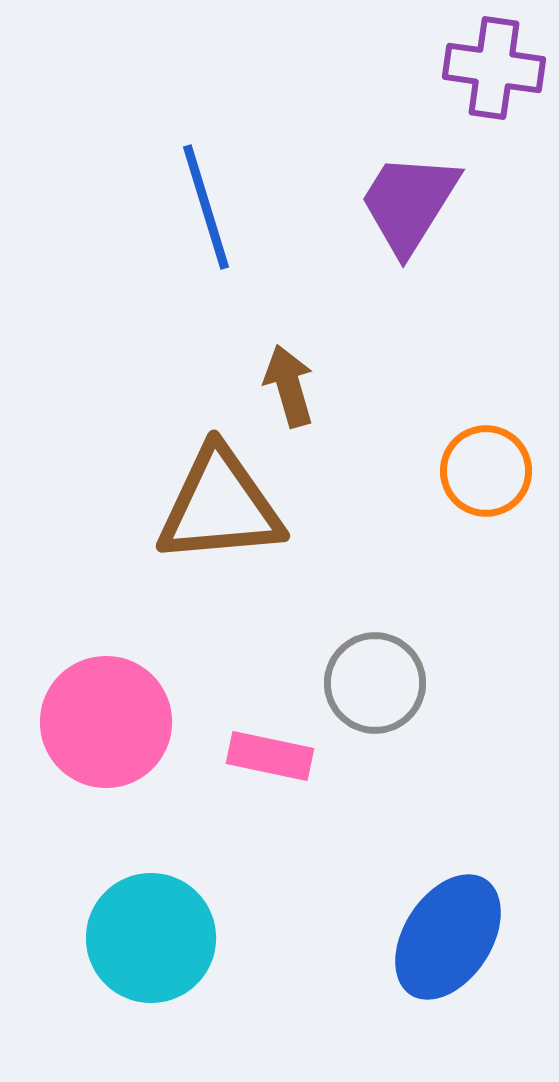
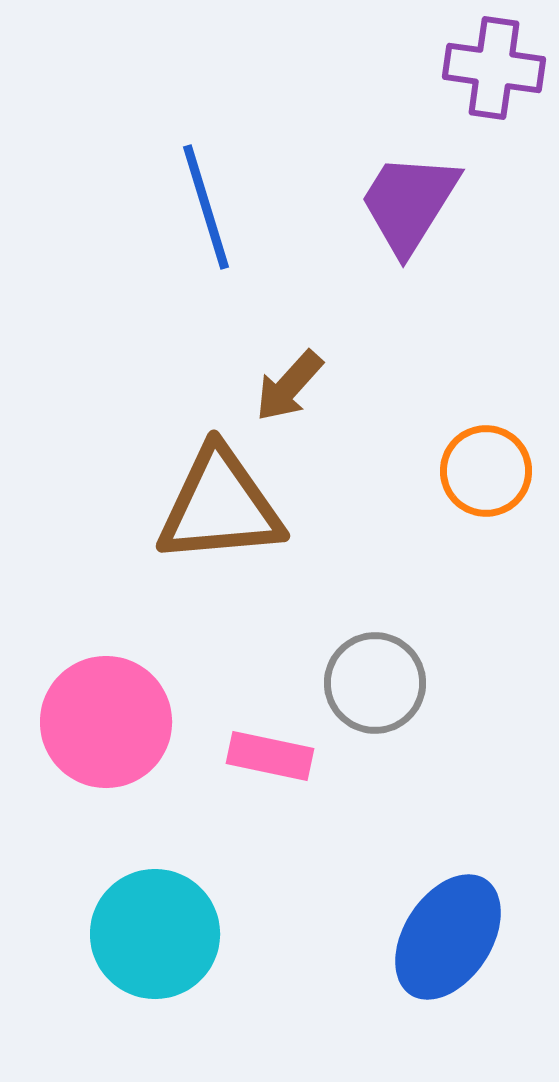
brown arrow: rotated 122 degrees counterclockwise
cyan circle: moved 4 px right, 4 px up
